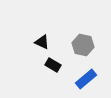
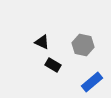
blue rectangle: moved 6 px right, 3 px down
